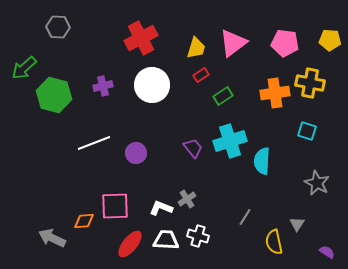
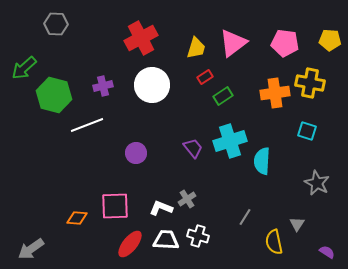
gray hexagon: moved 2 px left, 3 px up
red rectangle: moved 4 px right, 2 px down
white line: moved 7 px left, 18 px up
orange diamond: moved 7 px left, 3 px up; rotated 10 degrees clockwise
gray arrow: moved 21 px left, 11 px down; rotated 60 degrees counterclockwise
